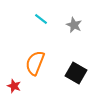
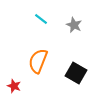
orange semicircle: moved 3 px right, 2 px up
